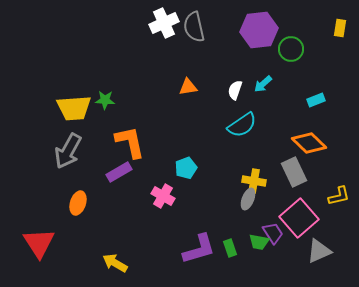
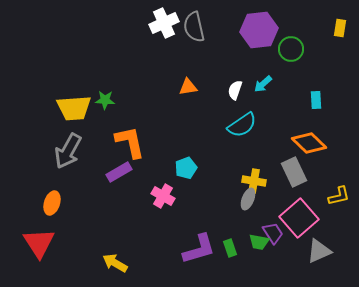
cyan rectangle: rotated 72 degrees counterclockwise
orange ellipse: moved 26 px left
